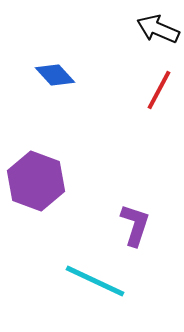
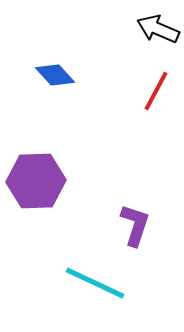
red line: moved 3 px left, 1 px down
purple hexagon: rotated 22 degrees counterclockwise
cyan line: moved 2 px down
